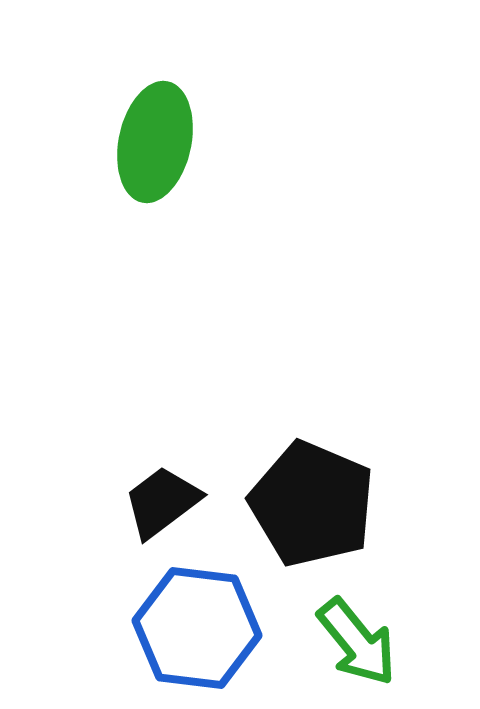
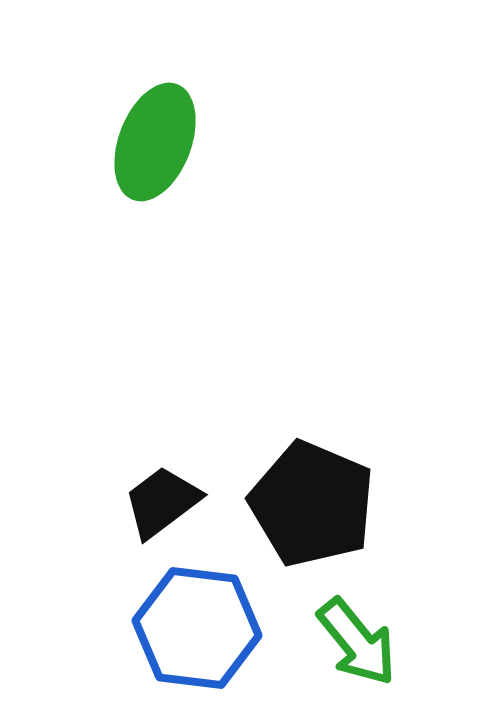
green ellipse: rotated 9 degrees clockwise
